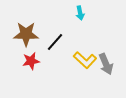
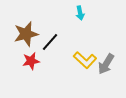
brown star: rotated 15 degrees counterclockwise
black line: moved 5 px left
gray arrow: rotated 55 degrees clockwise
